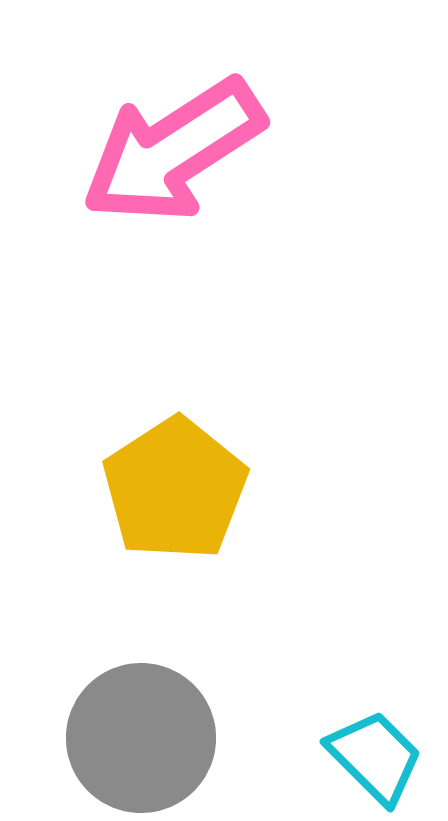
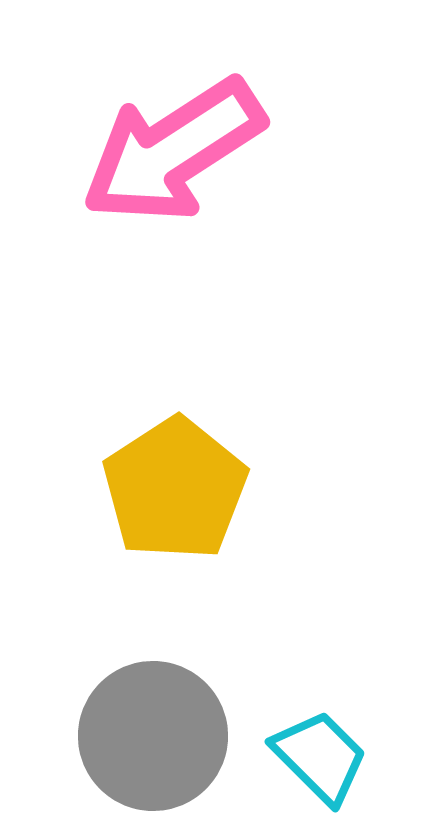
gray circle: moved 12 px right, 2 px up
cyan trapezoid: moved 55 px left
